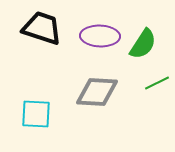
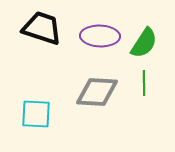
green semicircle: moved 1 px right, 1 px up
green line: moved 13 px left; rotated 65 degrees counterclockwise
